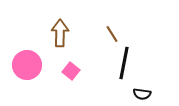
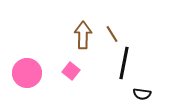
brown arrow: moved 23 px right, 2 px down
pink circle: moved 8 px down
